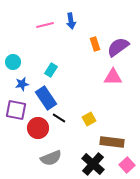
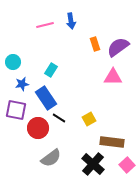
gray semicircle: rotated 15 degrees counterclockwise
